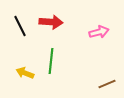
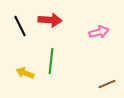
red arrow: moved 1 px left, 2 px up
